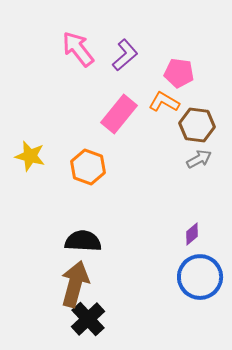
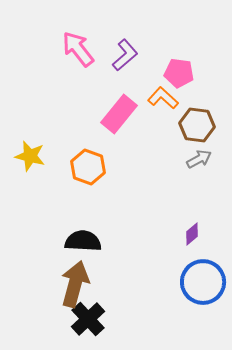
orange L-shape: moved 1 px left, 4 px up; rotated 12 degrees clockwise
blue circle: moved 3 px right, 5 px down
